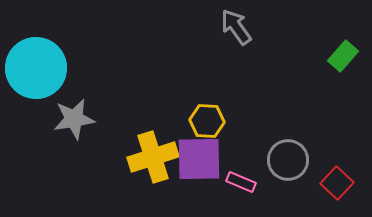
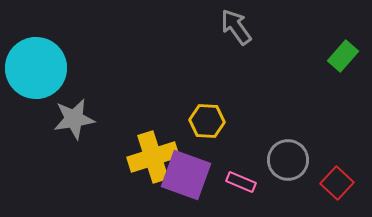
purple square: moved 13 px left, 16 px down; rotated 21 degrees clockwise
